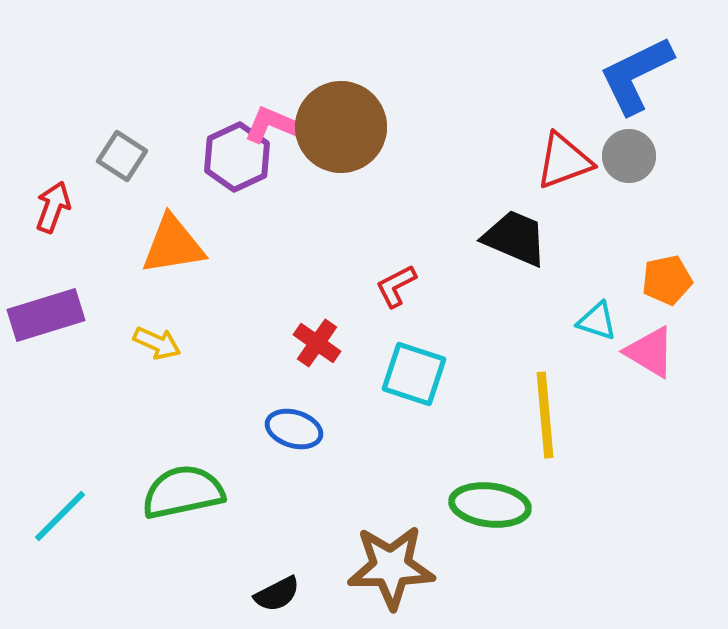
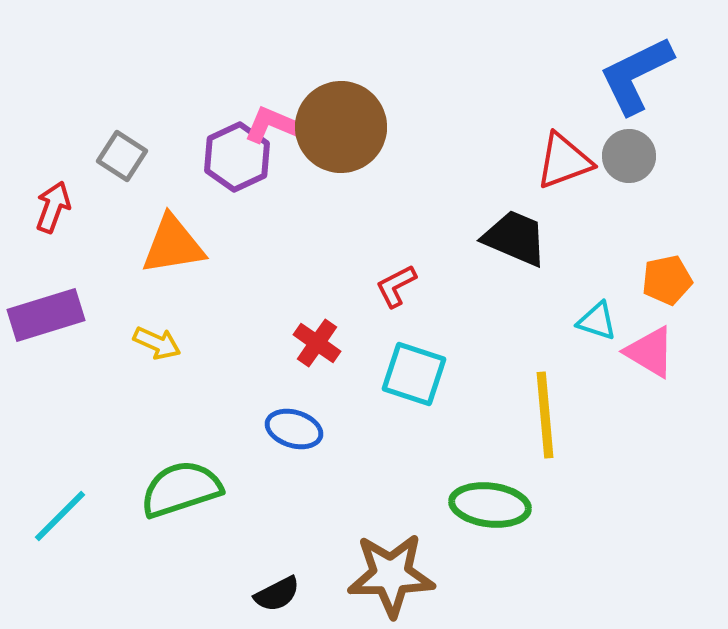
green semicircle: moved 2 px left, 3 px up; rotated 6 degrees counterclockwise
brown star: moved 8 px down
